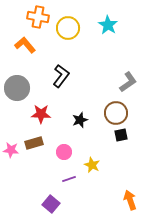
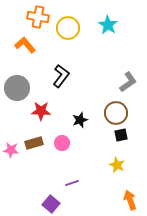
red star: moved 3 px up
pink circle: moved 2 px left, 9 px up
yellow star: moved 25 px right
purple line: moved 3 px right, 4 px down
